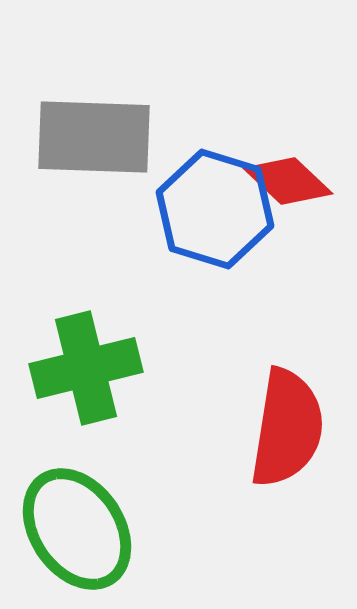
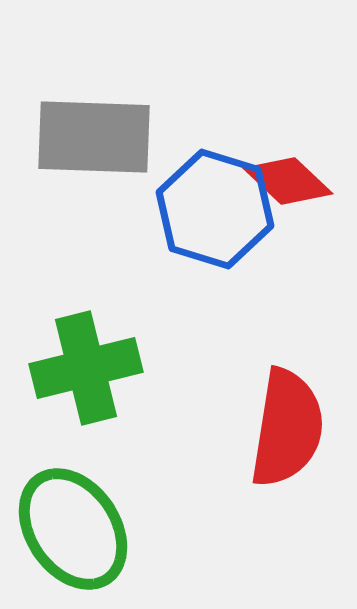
green ellipse: moved 4 px left
